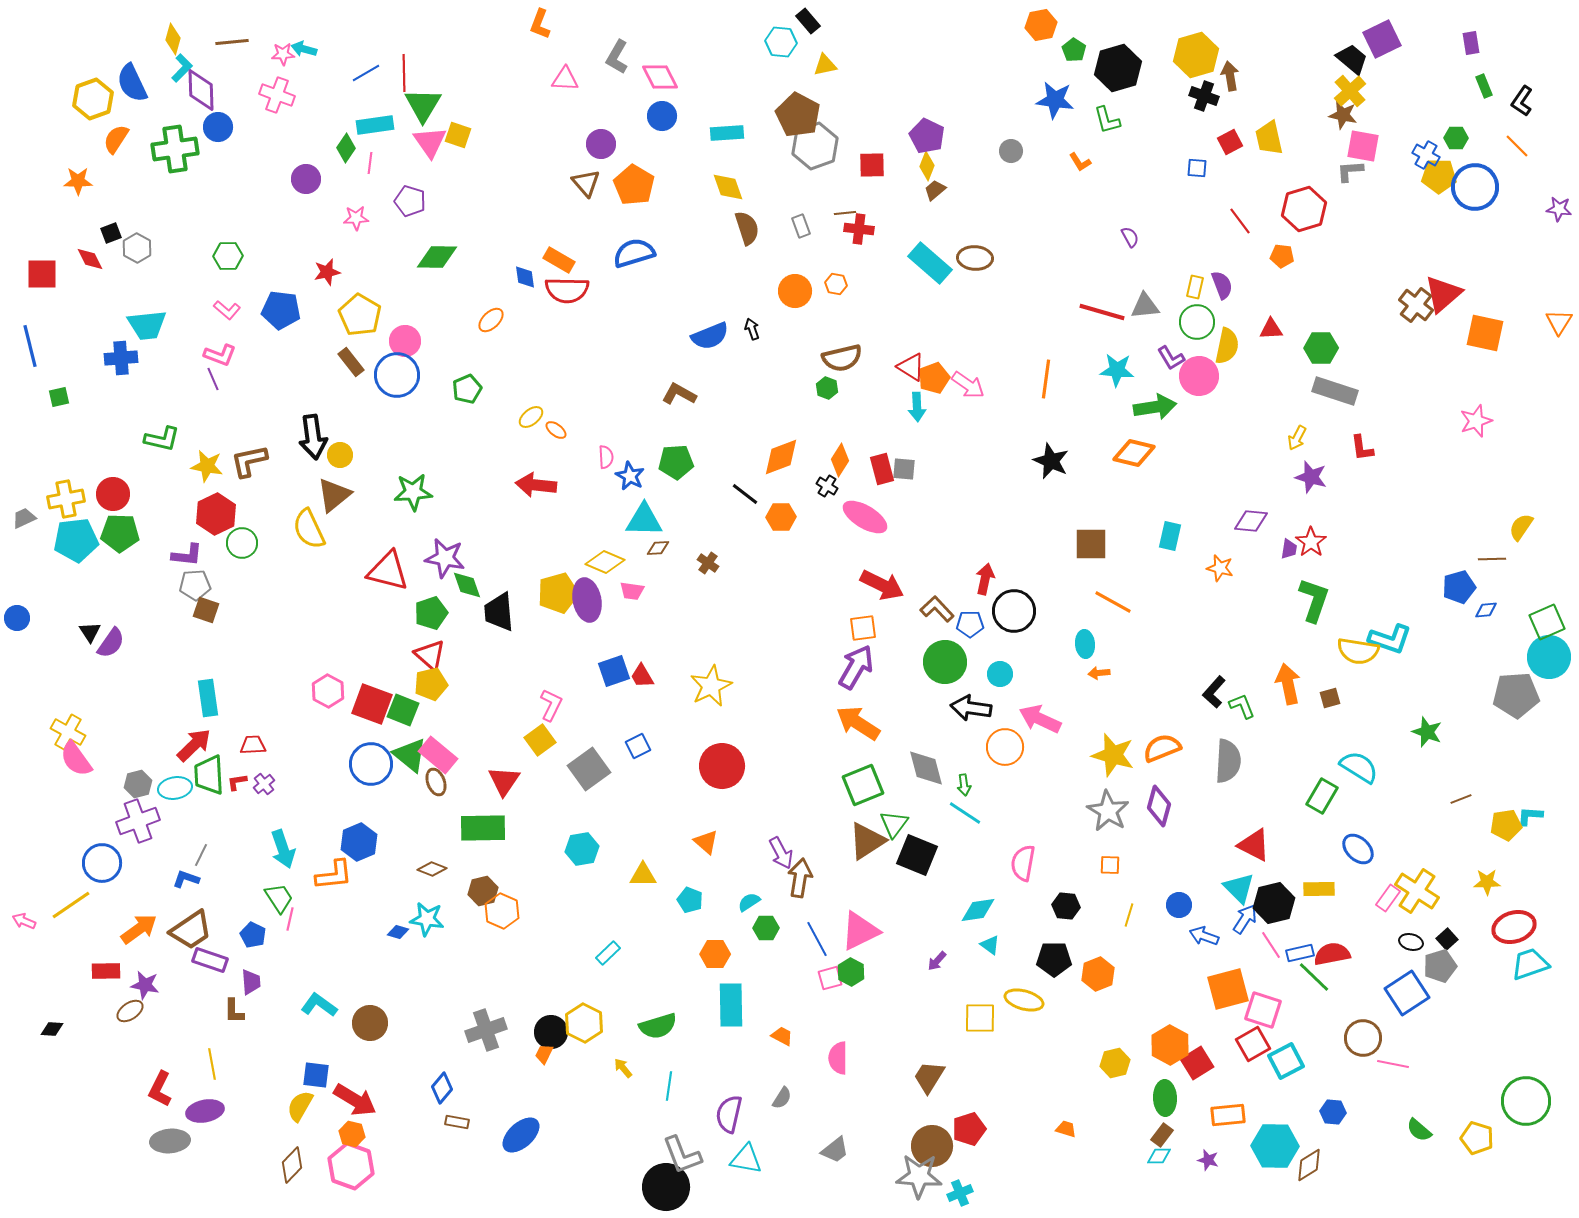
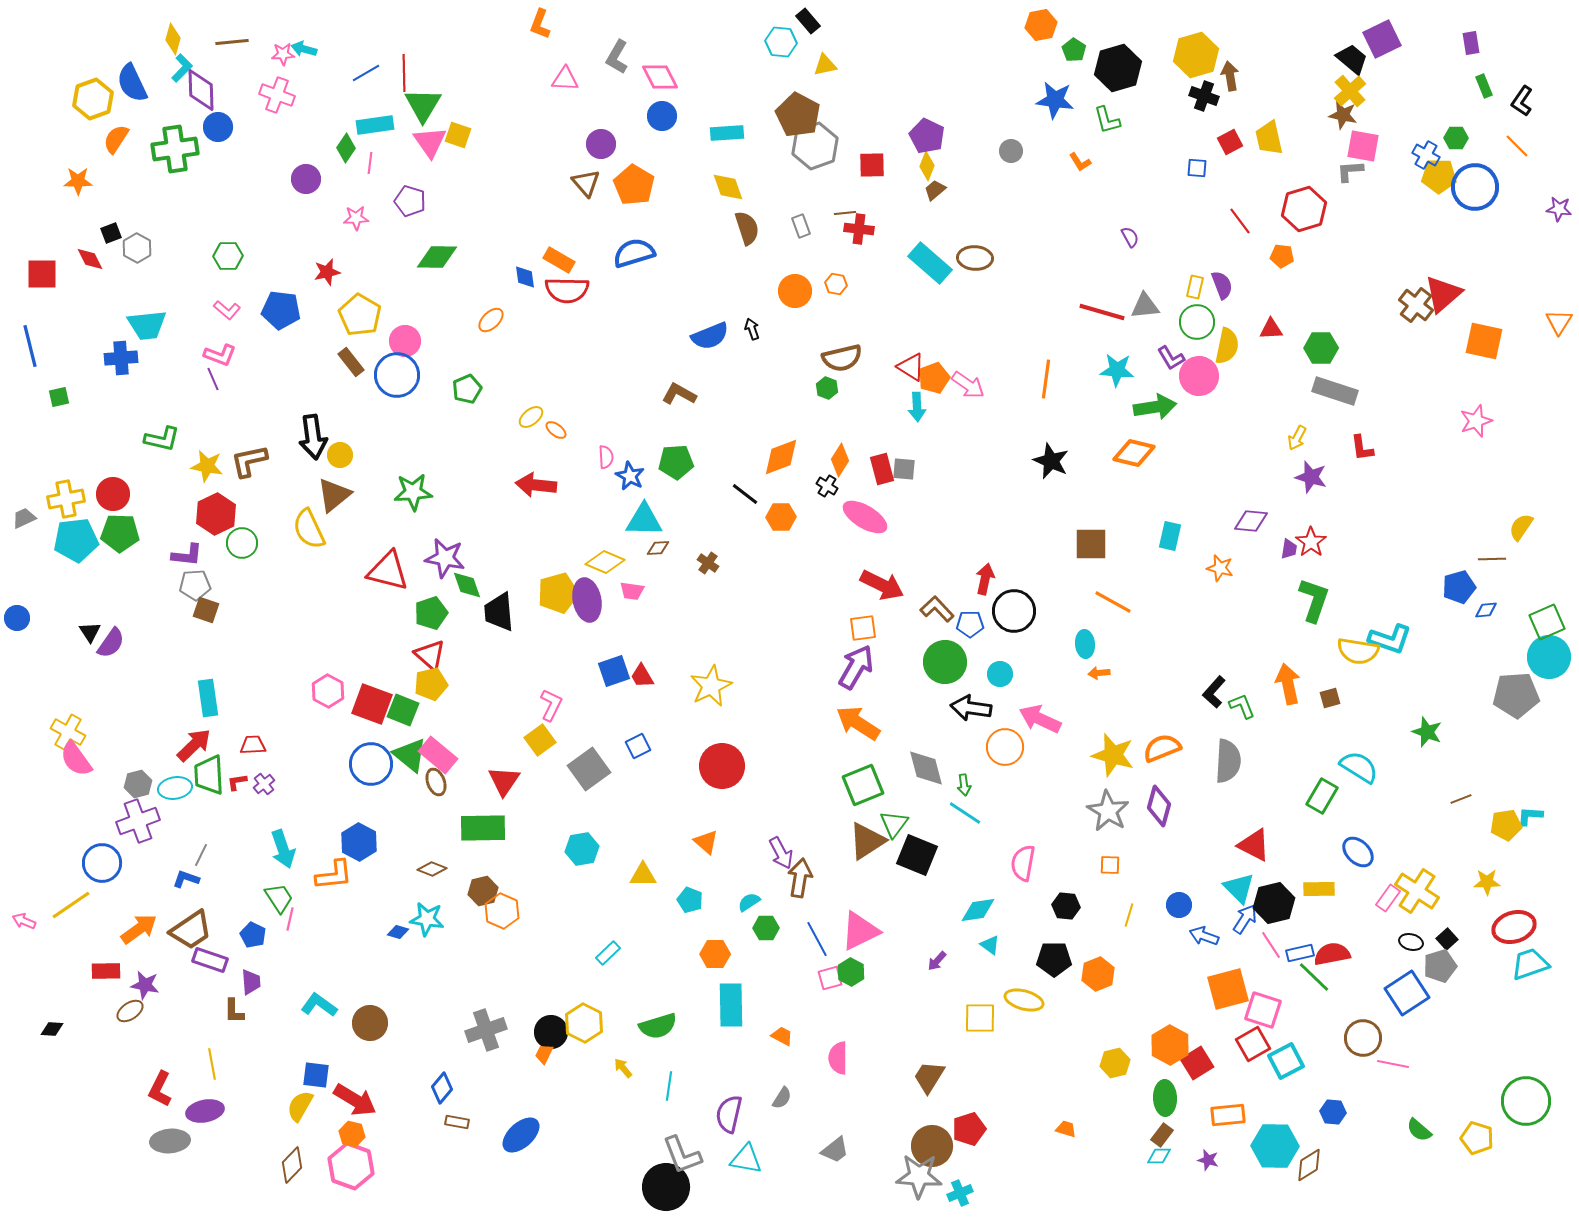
orange square at (1485, 333): moved 1 px left, 8 px down
blue hexagon at (359, 842): rotated 9 degrees counterclockwise
blue ellipse at (1358, 849): moved 3 px down
